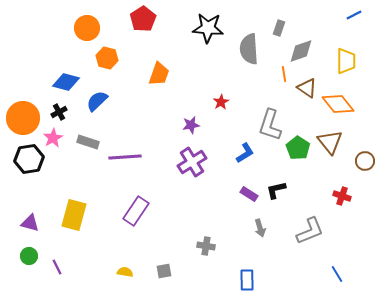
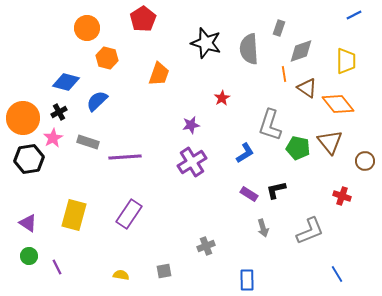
black star at (208, 28): moved 2 px left, 15 px down; rotated 12 degrees clockwise
red star at (221, 102): moved 1 px right, 4 px up
green pentagon at (298, 148): rotated 20 degrees counterclockwise
purple rectangle at (136, 211): moved 7 px left, 3 px down
purple triangle at (30, 223): moved 2 px left; rotated 18 degrees clockwise
gray arrow at (260, 228): moved 3 px right
gray cross at (206, 246): rotated 30 degrees counterclockwise
yellow semicircle at (125, 272): moved 4 px left, 3 px down
